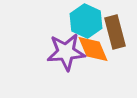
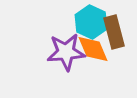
cyan hexagon: moved 5 px right, 1 px down
brown rectangle: moved 1 px left
